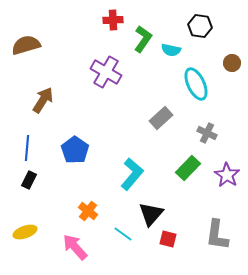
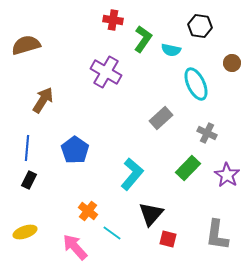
red cross: rotated 12 degrees clockwise
cyan line: moved 11 px left, 1 px up
